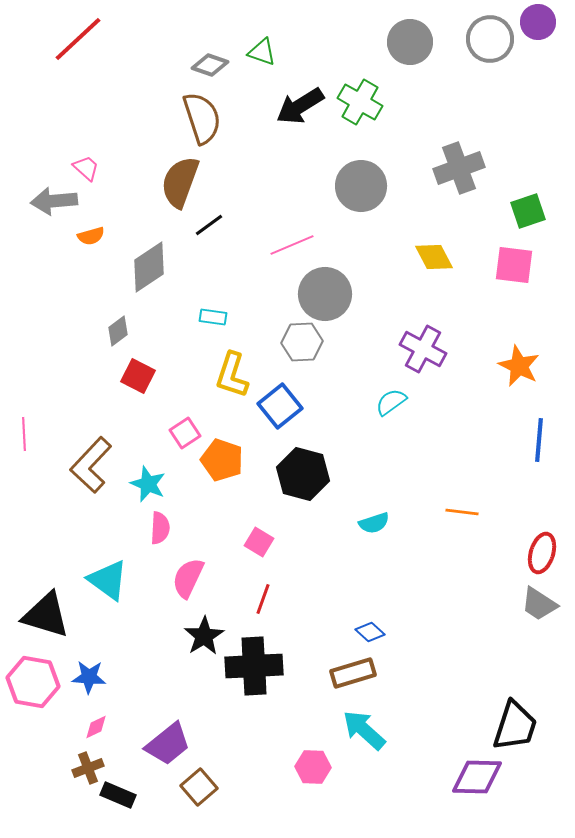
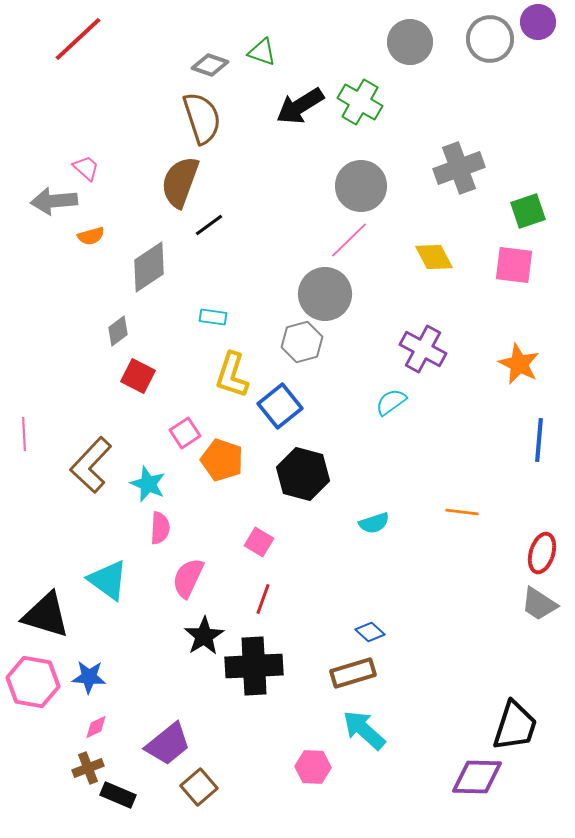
pink line at (292, 245): moved 57 px right, 5 px up; rotated 21 degrees counterclockwise
gray hexagon at (302, 342): rotated 12 degrees counterclockwise
orange star at (519, 366): moved 2 px up
